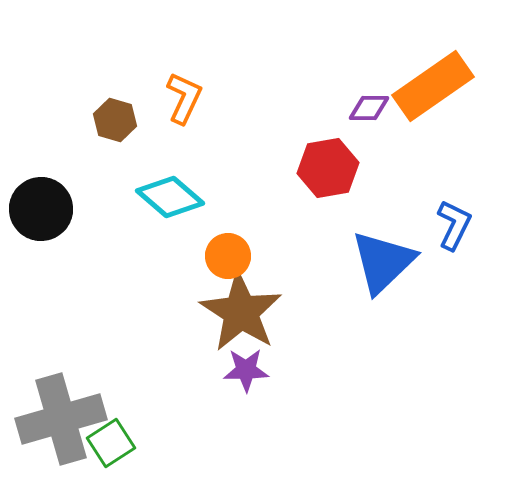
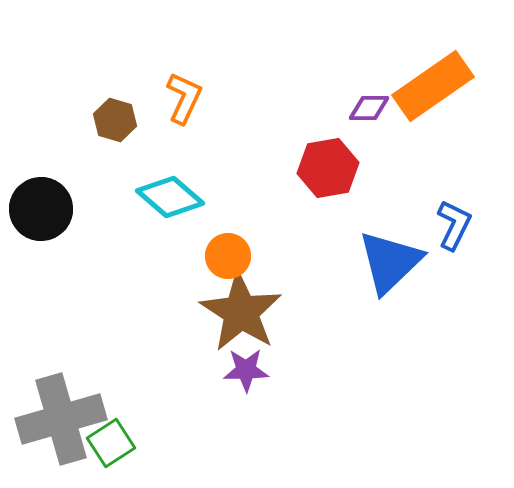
blue triangle: moved 7 px right
